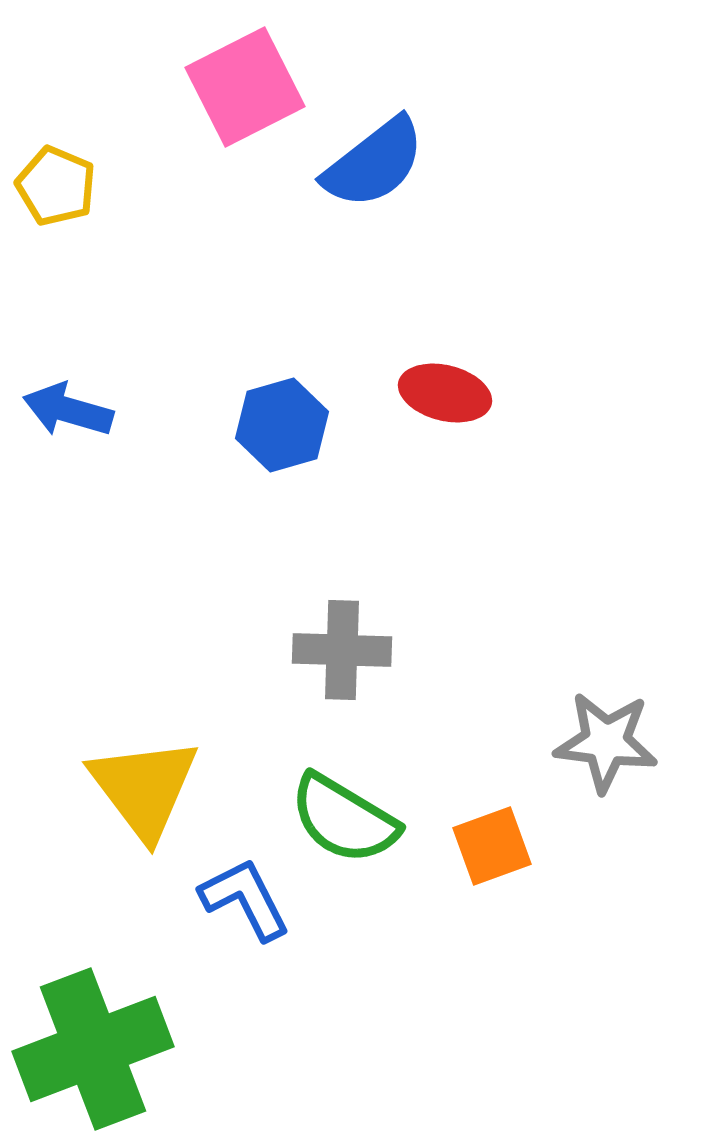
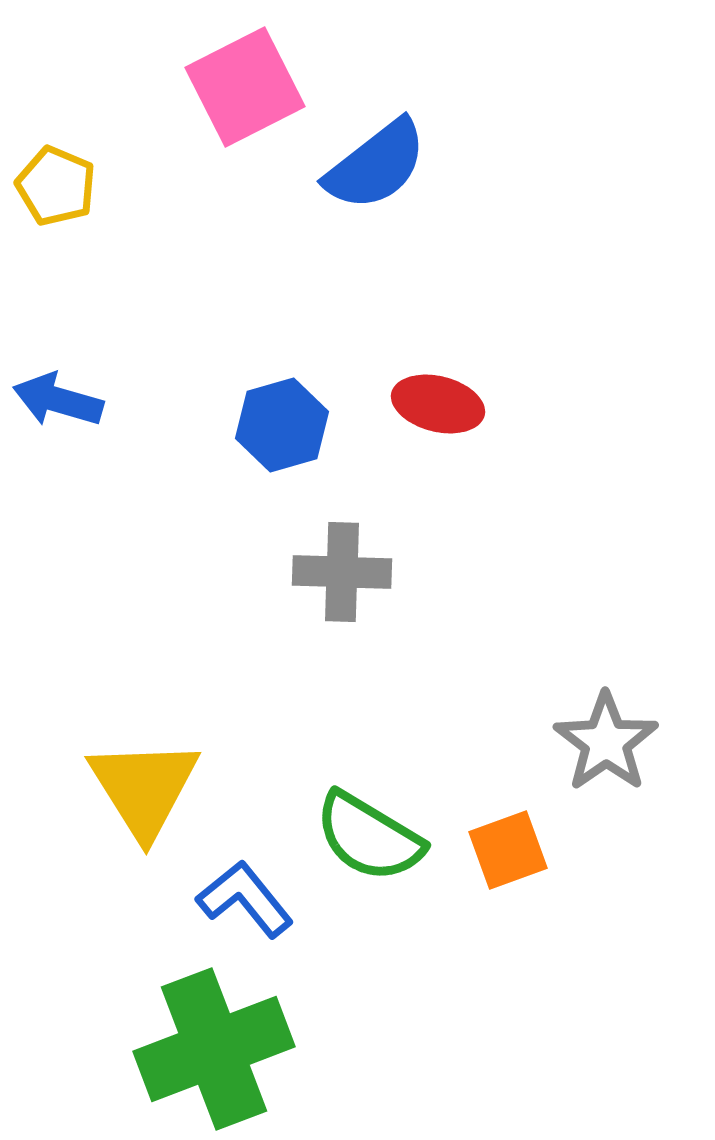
blue semicircle: moved 2 px right, 2 px down
red ellipse: moved 7 px left, 11 px down
blue arrow: moved 10 px left, 10 px up
gray cross: moved 78 px up
gray star: rotated 30 degrees clockwise
yellow triangle: rotated 5 degrees clockwise
green semicircle: moved 25 px right, 18 px down
orange square: moved 16 px right, 4 px down
blue L-shape: rotated 12 degrees counterclockwise
green cross: moved 121 px right
